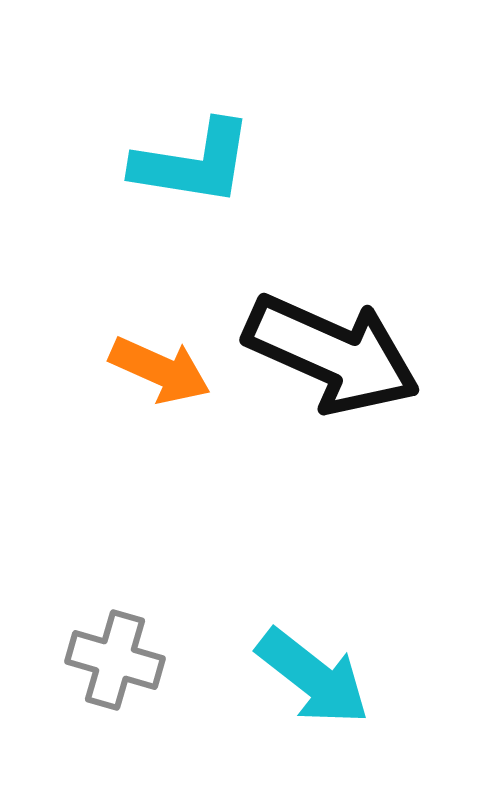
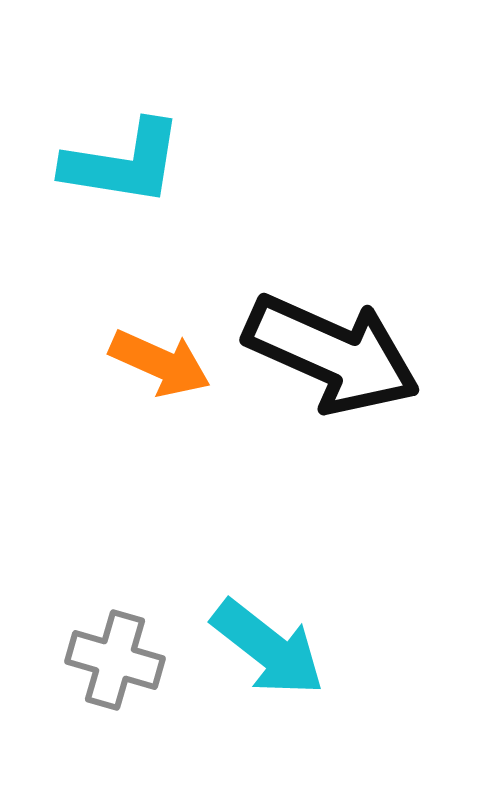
cyan L-shape: moved 70 px left
orange arrow: moved 7 px up
cyan arrow: moved 45 px left, 29 px up
